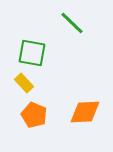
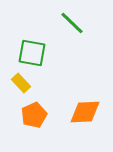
yellow rectangle: moved 3 px left
orange pentagon: rotated 25 degrees clockwise
